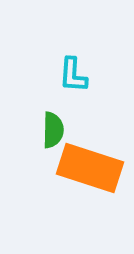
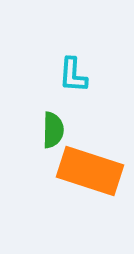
orange rectangle: moved 3 px down
